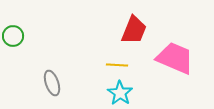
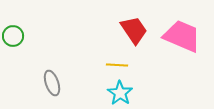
red trapezoid: rotated 56 degrees counterclockwise
pink trapezoid: moved 7 px right, 22 px up
